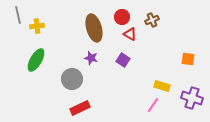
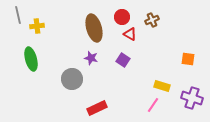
green ellipse: moved 5 px left, 1 px up; rotated 45 degrees counterclockwise
red rectangle: moved 17 px right
